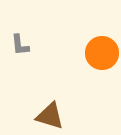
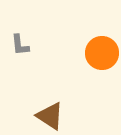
brown triangle: rotated 16 degrees clockwise
